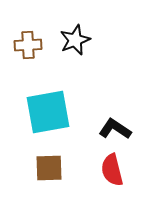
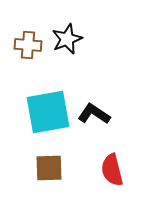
black star: moved 8 px left, 1 px up
brown cross: rotated 8 degrees clockwise
black L-shape: moved 21 px left, 15 px up
